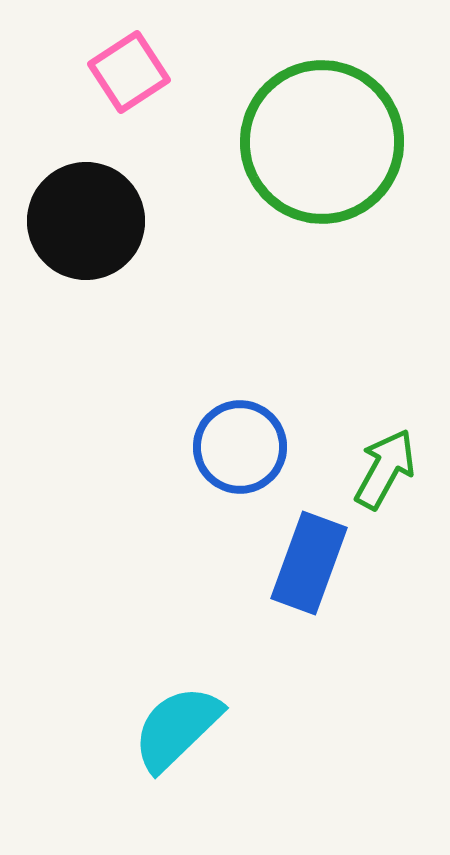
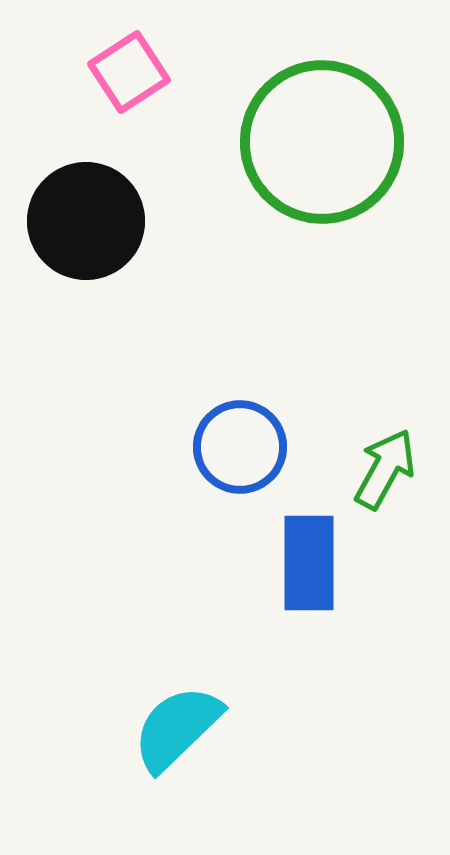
blue rectangle: rotated 20 degrees counterclockwise
